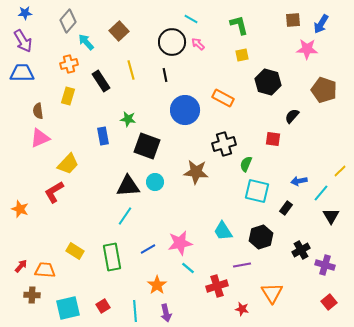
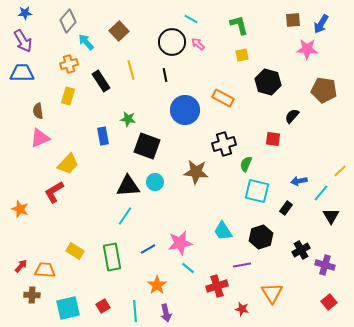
brown pentagon at (324, 90): rotated 10 degrees counterclockwise
